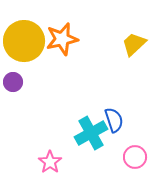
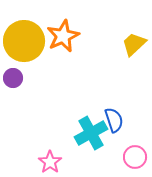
orange star: moved 1 px right, 3 px up; rotated 12 degrees counterclockwise
purple circle: moved 4 px up
